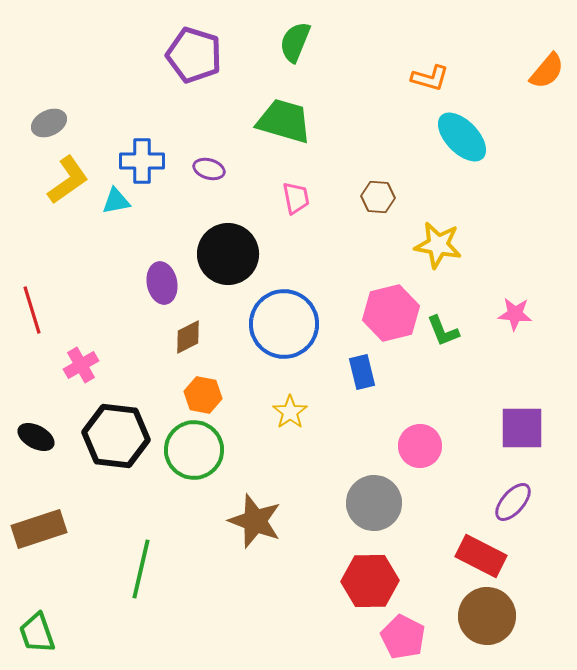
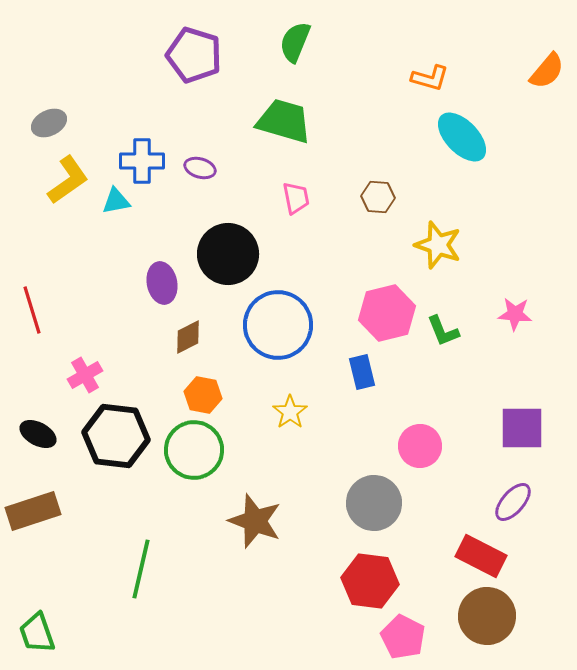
purple ellipse at (209, 169): moved 9 px left, 1 px up
yellow star at (438, 245): rotated 9 degrees clockwise
pink hexagon at (391, 313): moved 4 px left
blue circle at (284, 324): moved 6 px left, 1 px down
pink cross at (81, 365): moved 4 px right, 10 px down
black ellipse at (36, 437): moved 2 px right, 3 px up
brown rectangle at (39, 529): moved 6 px left, 18 px up
red hexagon at (370, 581): rotated 8 degrees clockwise
